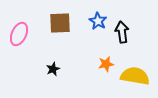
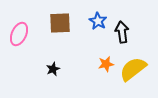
yellow semicircle: moved 2 px left, 7 px up; rotated 48 degrees counterclockwise
